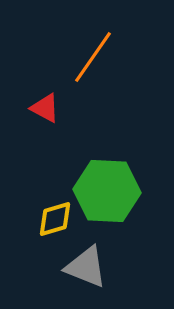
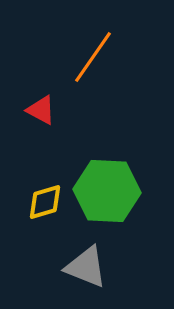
red triangle: moved 4 px left, 2 px down
yellow diamond: moved 10 px left, 17 px up
